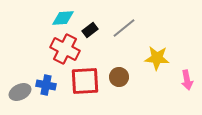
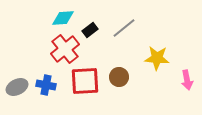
red cross: rotated 24 degrees clockwise
gray ellipse: moved 3 px left, 5 px up
